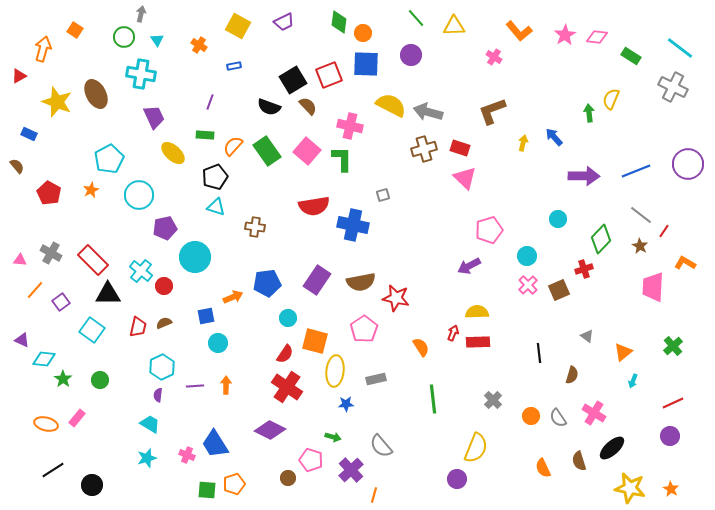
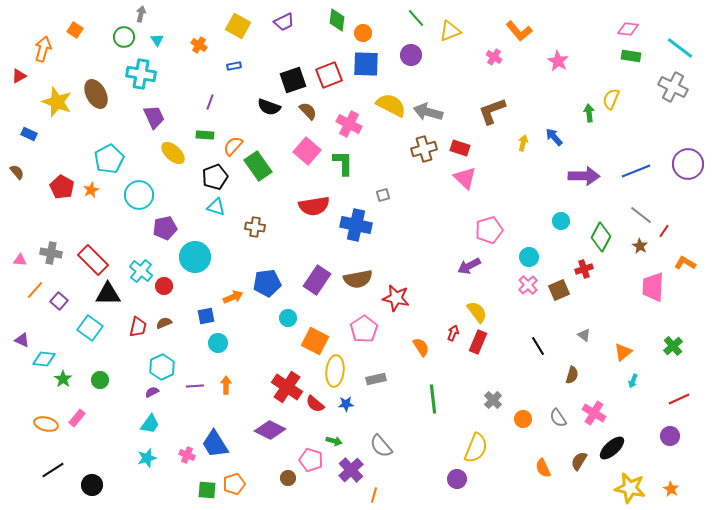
green diamond at (339, 22): moved 2 px left, 2 px up
yellow triangle at (454, 26): moved 4 px left, 5 px down; rotated 20 degrees counterclockwise
pink star at (565, 35): moved 7 px left, 26 px down; rotated 10 degrees counterclockwise
pink diamond at (597, 37): moved 31 px right, 8 px up
green rectangle at (631, 56): rotated 24 degrees counterclockwise
black square at (293, 80): rotated 12 degrees clockwise
brown semicircle at (308, 106): moved 5 px down
pink cross at (350, 126): moved 1 px left, 2 px up; rotated 15 degrees clockwise
green rectangle at (267, 151): moved 9 px left, 15 px down
green L-shape at (342, 159): moved 1 px right, 4 px down
brown semicircle at (17, 166): moved 6 px down
red pentagon at (49, 193): moved 13 px right, 6 px up
cyan circle at (558, 219): moved 3 px right, 2 px down
blue cross at (353, 225): moved 3 px right
green diamond at (601, 239): moved 2 px up; rotated 16 degrees counterclockwise
gray cross at (51, 253): rotated 20 degrees counterclockwise
cyan circle at (527, 256): moved 2 px right, 1 px down
brown semicircle at (361, 282): moved 3 px left, 3 px up
purple square at (61, 302): moved 2 px left, 1 px up; rotated 12 degrees counterclockwise
yellow semicircle at (477, 312): rotated 55 degrees clockwise
cyan square at (92, 330): moved 2 px left, 2 px up
gray triangle at (587, 336): moved 3 px left, 1 px up
orange square at (315, 341): rotated 12 degrees clockwise
red rectangle at (478, 342): rotated 65 degrees counterclockwise
black line at (539, 353): moved 1 px left, 7 px up; rotated 24 degrees counterclockwise
red semicircle at (285, 354): moved 30 px right, 50 px down; rotated 96 degrees clockwise
purple semicircle at (158, 395): moved 6 px left, 3 px up; rotated 56 degrees clockwise
red line at (673, 403): moved 6 px right, 4 px up
orange circle at (531, 416): moved 8 px left, 3 px down
cyan trapezoid at (150, 424): rotated 95 degrees clockwise
green arrow at (333, 437): moved 1 px right, 4 px down
brown semicircle at (579, 461): rotated 48 degrees clockwise
